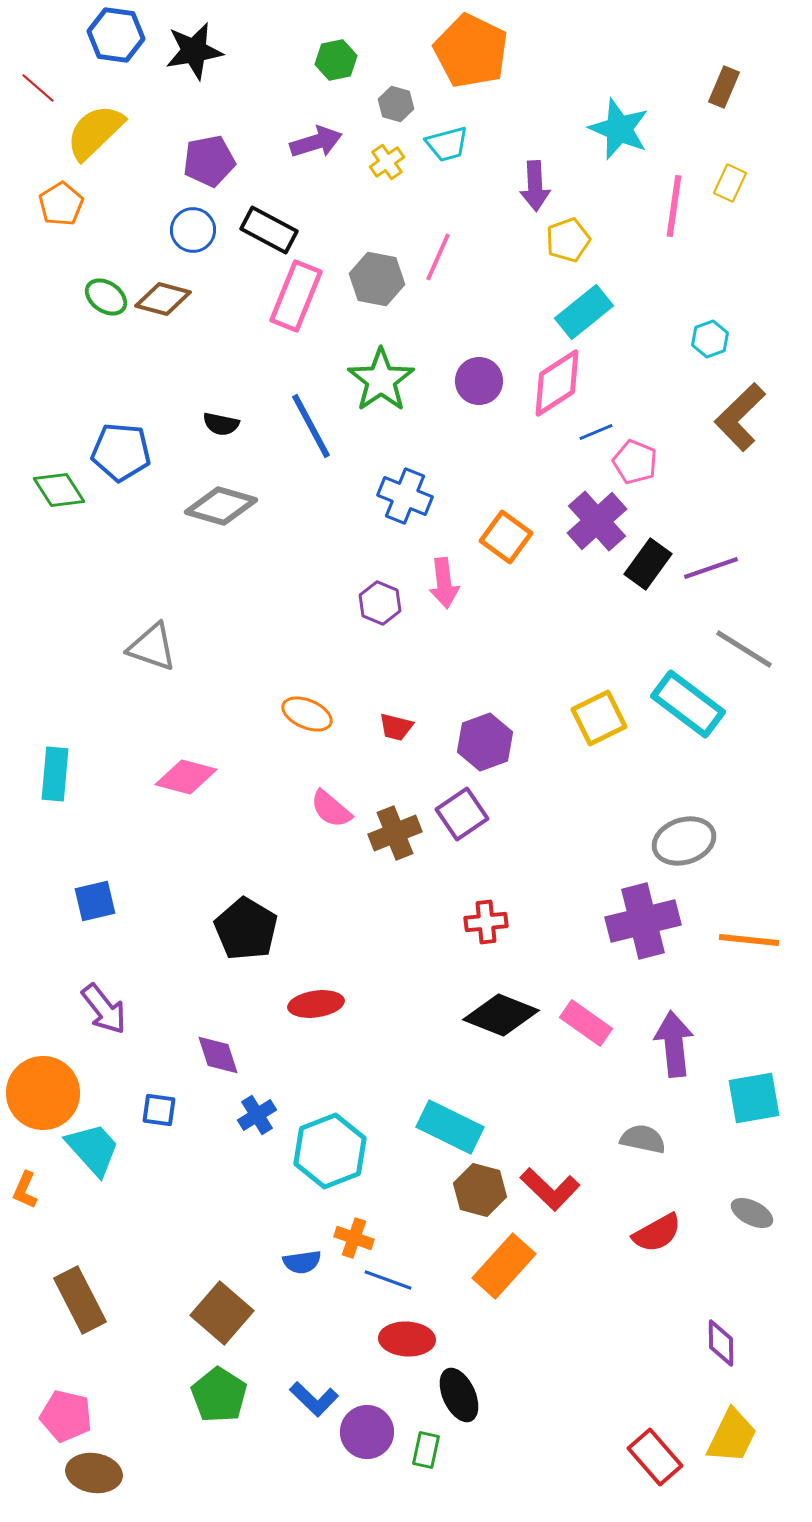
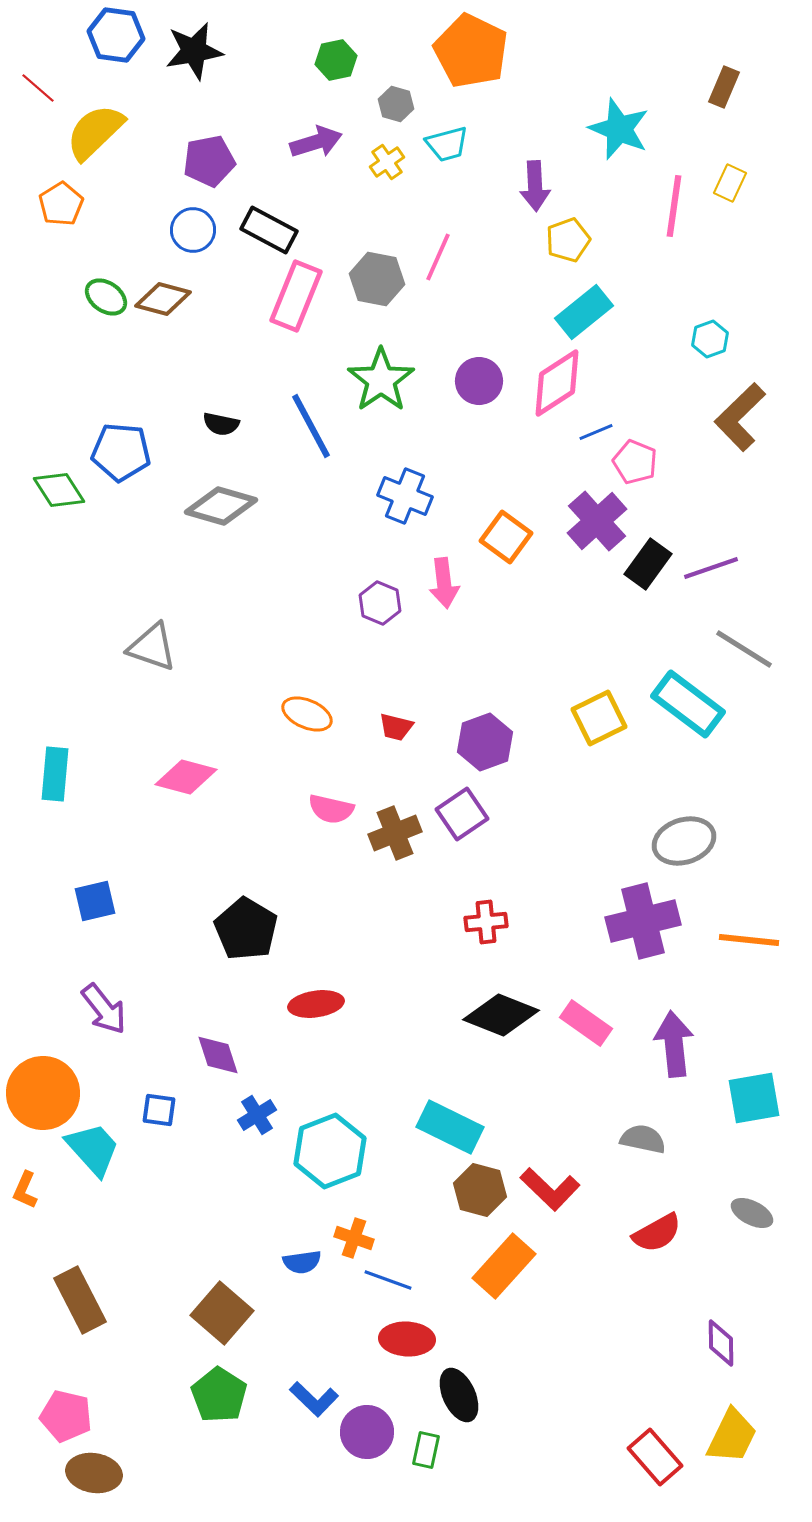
pink semicircle at (331, 809): rotated 27 degrees counterclockwise
